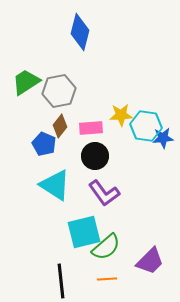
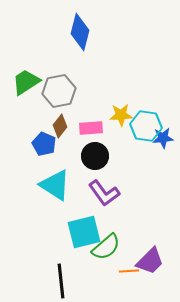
orange line: moved 22 px right, 8 px up
